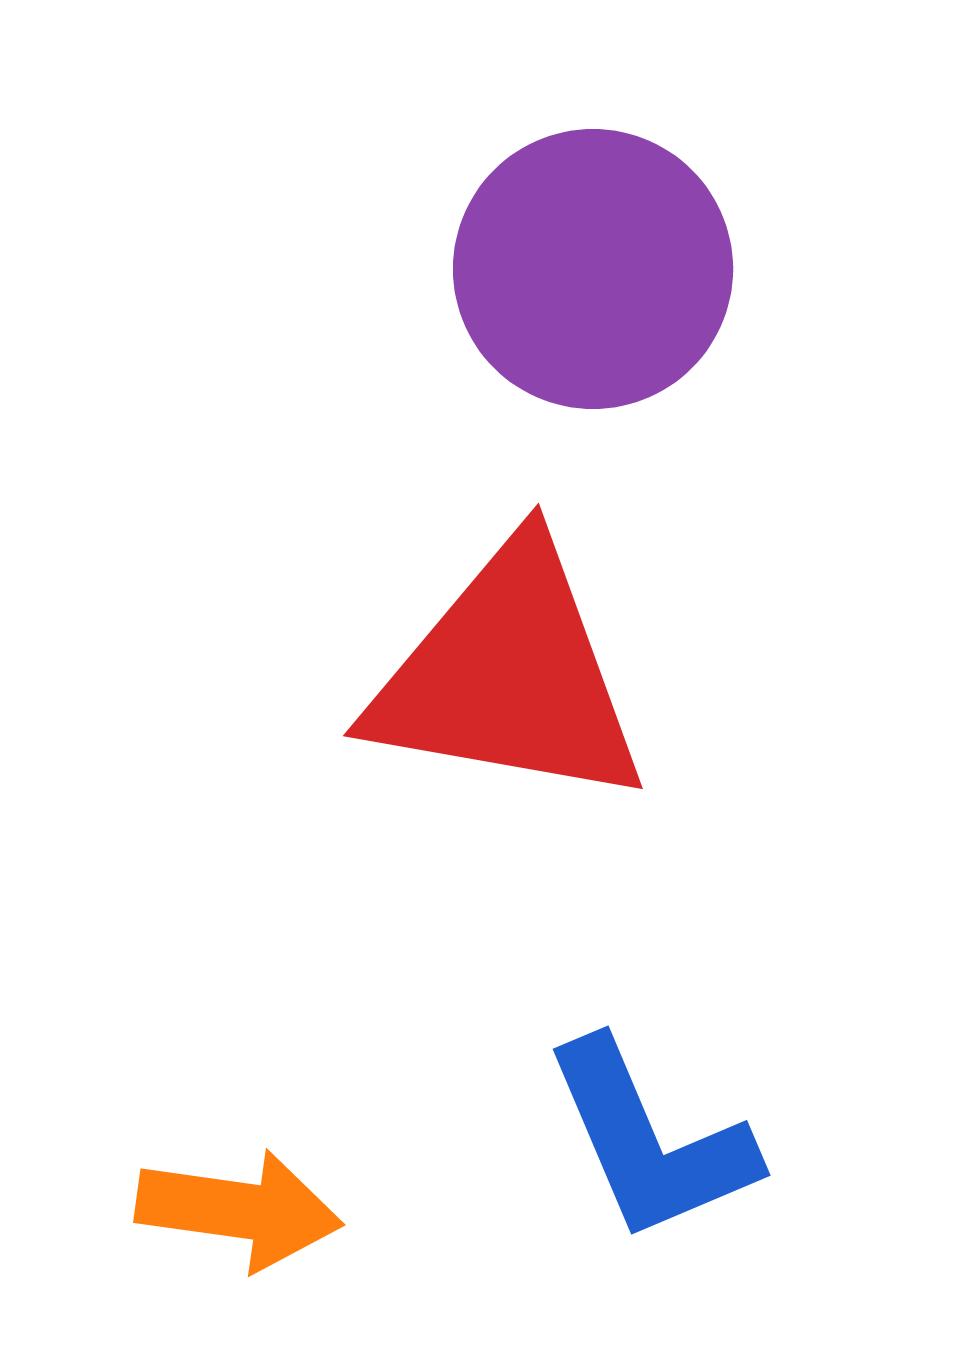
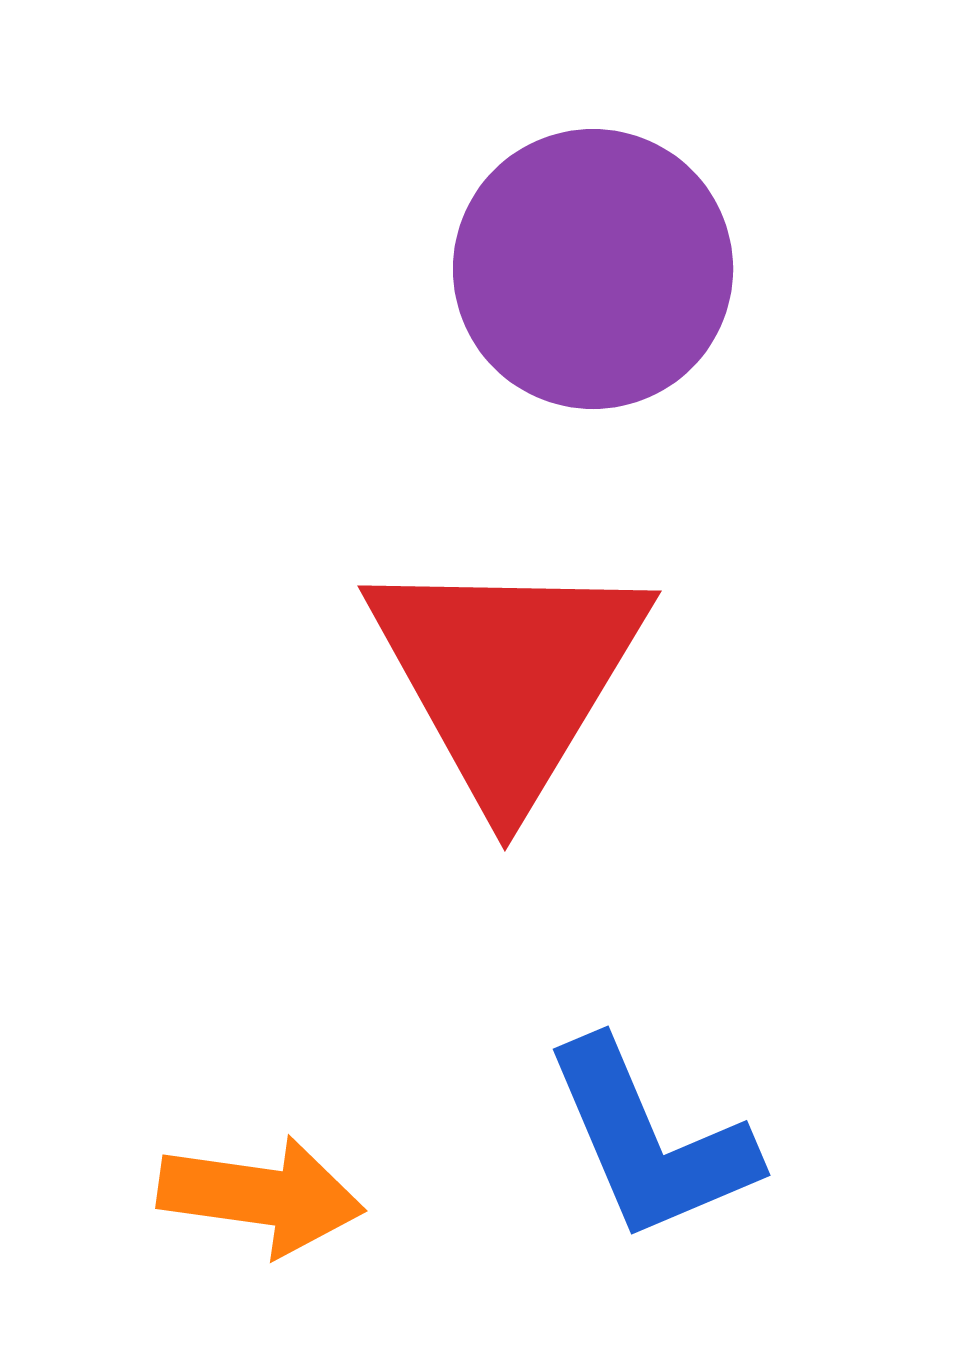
red triangle: rotated 51 degrees clockwise
orange arrow: moved 22 px right, 14 px up
